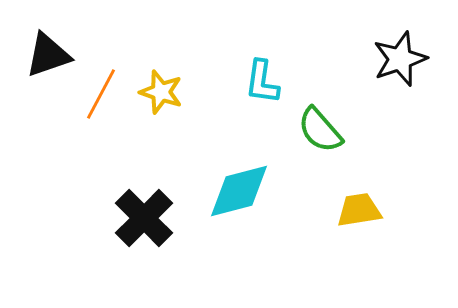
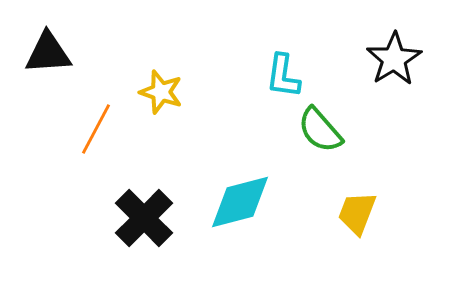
black triangle: moved 2 px up; rotated 15 degrees clockwise
black star: moved 6 px left; rotated 12 degrees counterclockwise
cyan L-shape: moved 21 px right, 6 px up
orange line: moved 5 px left, 35 px down
cyan diamond: moved 1 px right, 11 px down
yellow trapezoid: moved 2 px left, 3 px down; rotated 60 degrees counterclockwise
